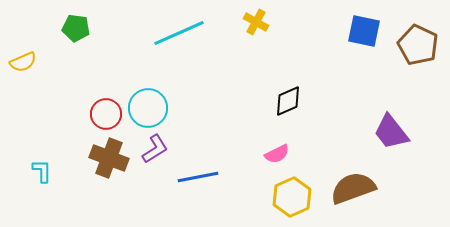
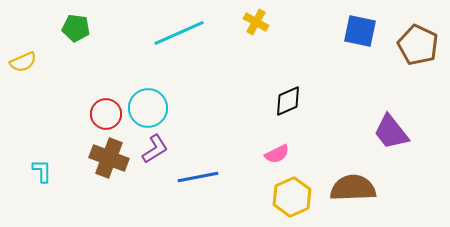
blue square: moved 4 px left
brown semicircle: rotated 18 degrees clockwise
